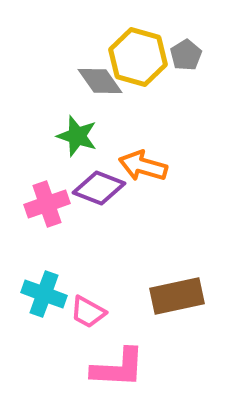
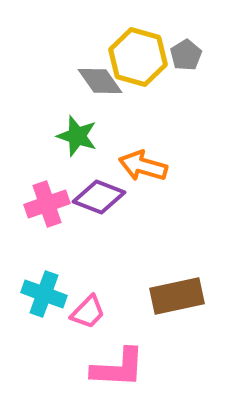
purple diamond: moved 9 px down
pink trapezoid: rotated 75 degrees counterclockwise
